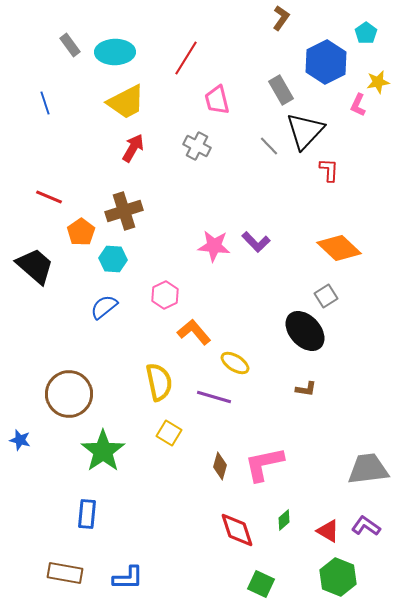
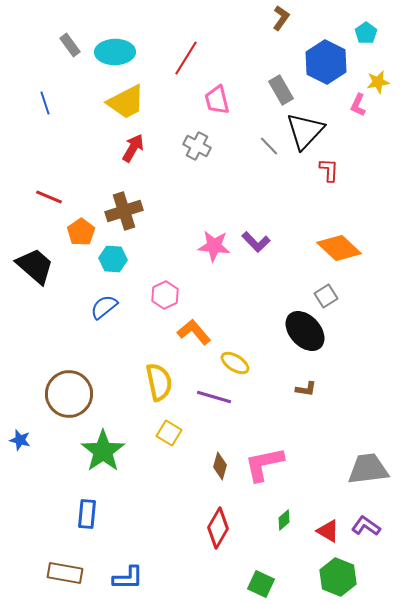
blue hexagon at (326, 62): rotated 6 degrees counterclockwise
red diamond at (237, 530): moved 19 px left, 2 px up; rotated 48 degrees clockwise
